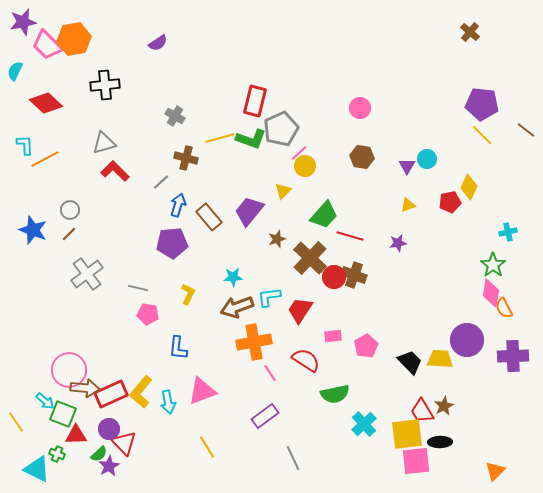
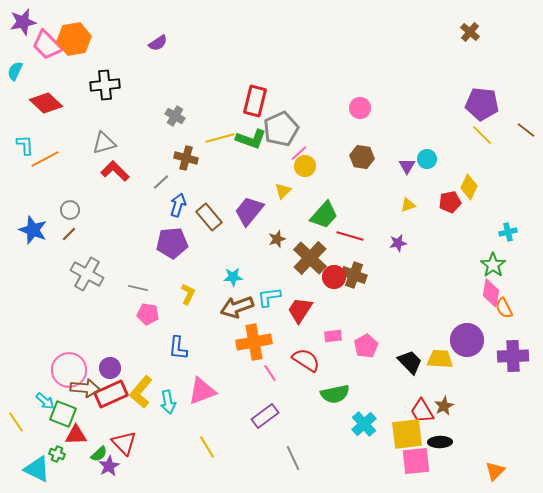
gray cross at (87, 274): rotated 24 degrees counterclockwise
purple circle at (109, 429): moved 1 px right, 61 px up
